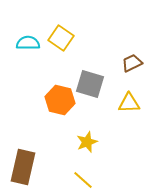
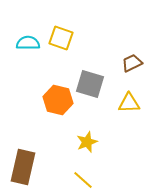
yellow square: rotated 15 degrees counterclockwise
orange hexagon: moved 2 px left
